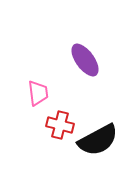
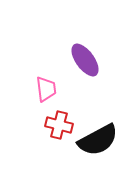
pink trapezoid: moved 8 px right, 4 px up
red cross: moved 1 px left
